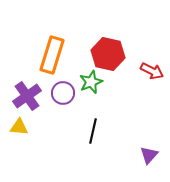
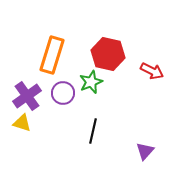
yellow triangle: moved 3 px right, 4 px up; rotated 12 degrees clockwise
purple triangle: moved 4 px left, 4 px up
